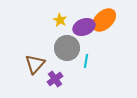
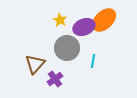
cyan line: moved 7 px right
